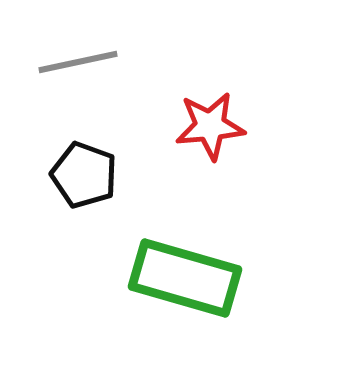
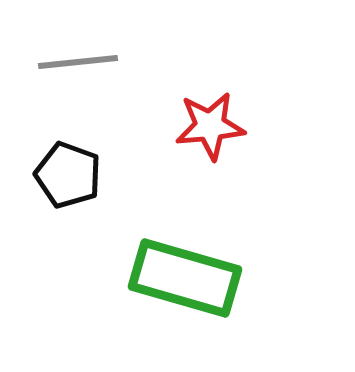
gray line: rotated 6 degrees clockwise
black pentagon: moved 16 px left
